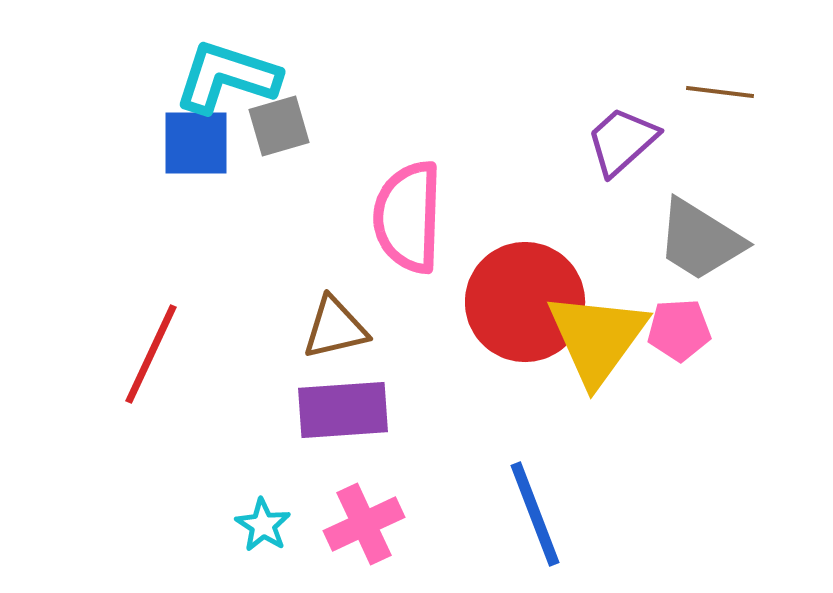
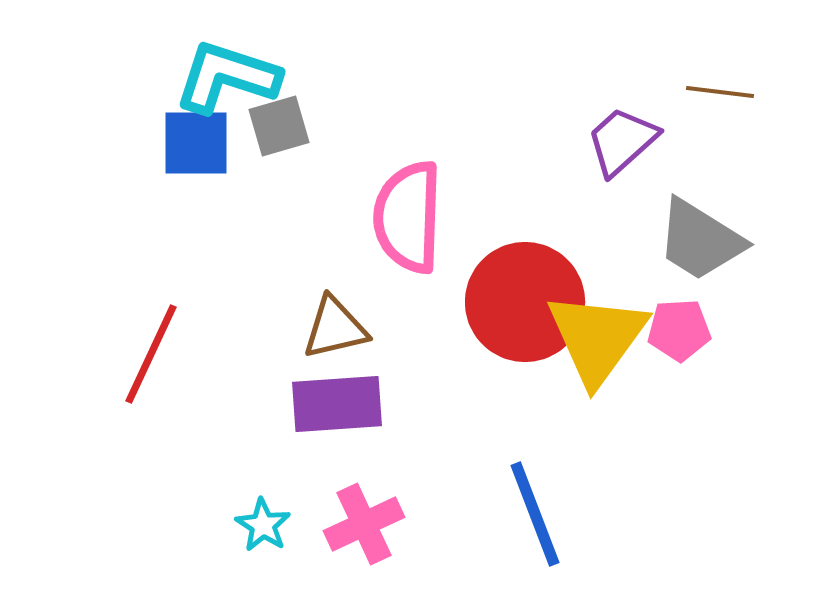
purple rectangle: moved 6 px left, 6 px up
